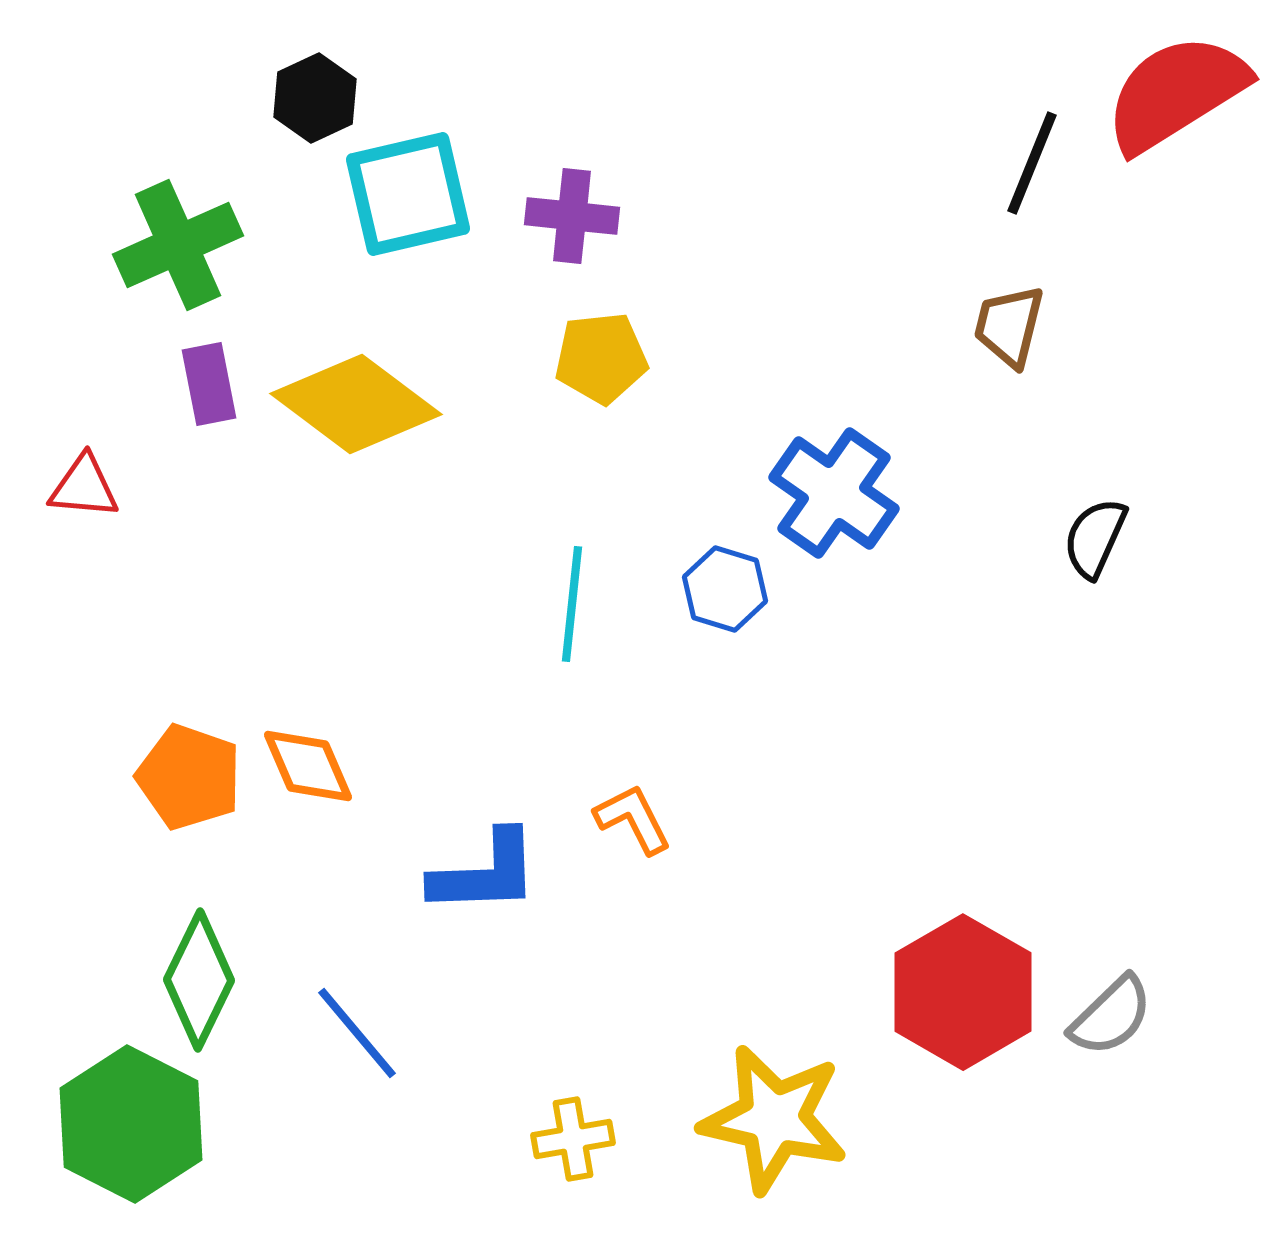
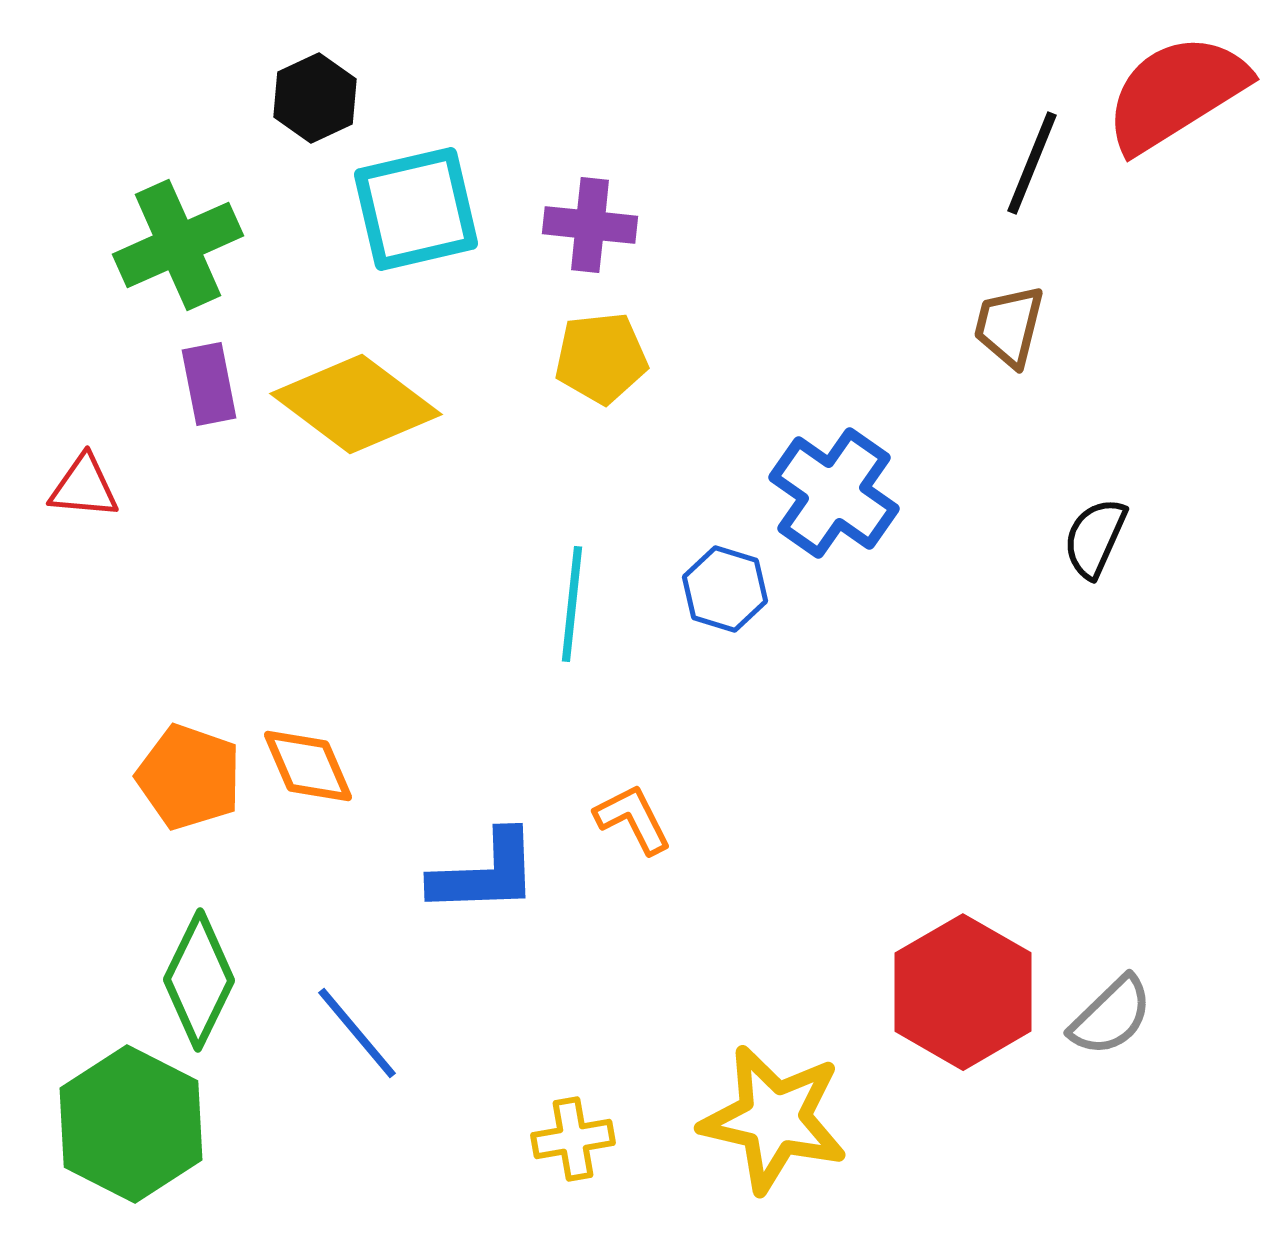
cyan square: moved 8 px right, 15 px down
purple cross: moved 18 px right, 9 px down
